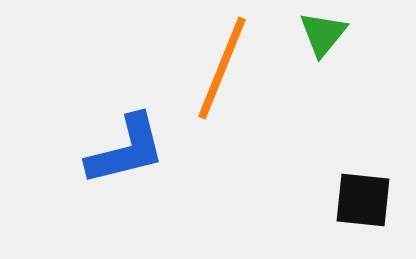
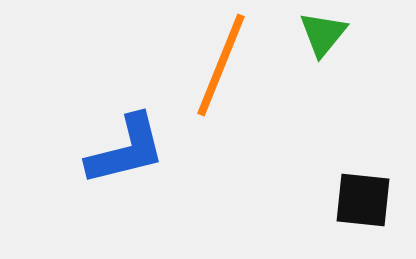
orange line: moved 1 px left, 3 px up
